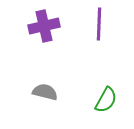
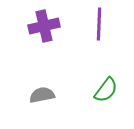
gray semicircle: moved 3 px left, 3 px down; rotated 25 degrees counterclockwise
green semicircle: moved 10 px up; rotated 8 degrees clockwise
